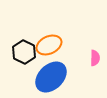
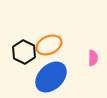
pink semicircle: moved 2 px left
